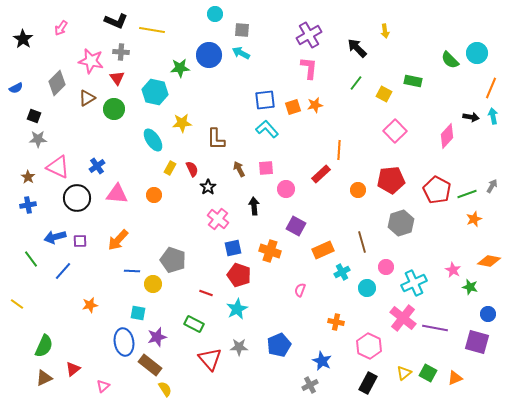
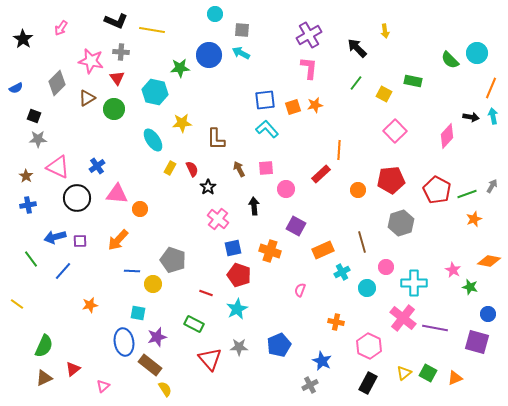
brown star at (28, 177): moved 2 px left, 1 px up
orange circle at (154, 195): moved 14 px left, 14 px down
cyan cross at (414, 283): rotated 25 degrees clockwise
